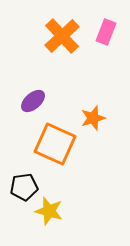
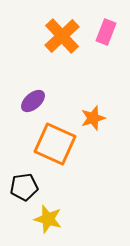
yellow star: moved 1 px left, 8 px down
